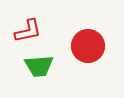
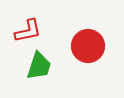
green trapezoid: rotated 68 degrees counterclockwise
